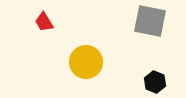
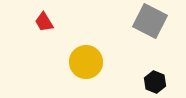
gray square: rotated 16 degrees clockwise
